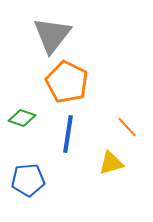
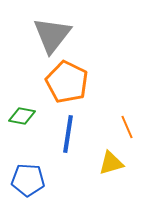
green diamond: moved 2 px up; rotated 8 degrees counterclockwise
orange line: rotated 20 degrees clockwise
blue pentagon: rotated 8 degrees clockwise
